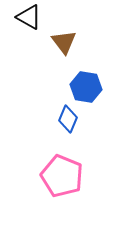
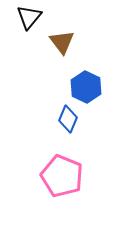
black triangle: rotated 40 degrees clockwise
brown triangle: moved 2 px left
blue hexagon: rotated 16 degrees clockwise
